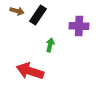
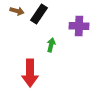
black rectangle: moved 1 px right, 1 px up
green arrow: moved 1 px right
red arrow: moved 2 px down; rotated 108 degrees counterclockwise
